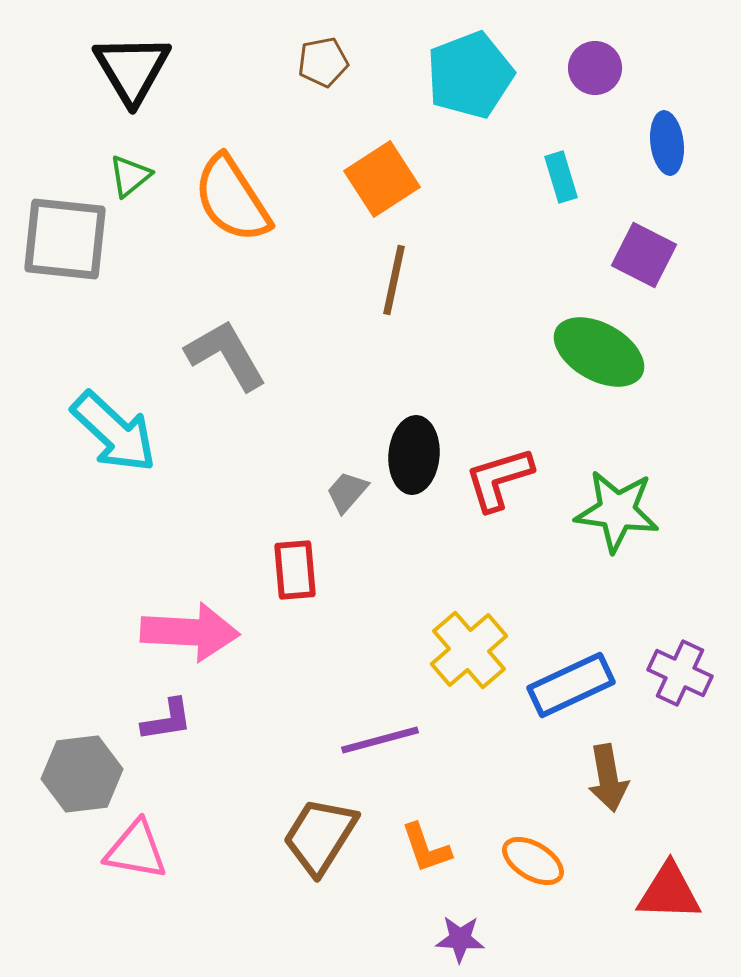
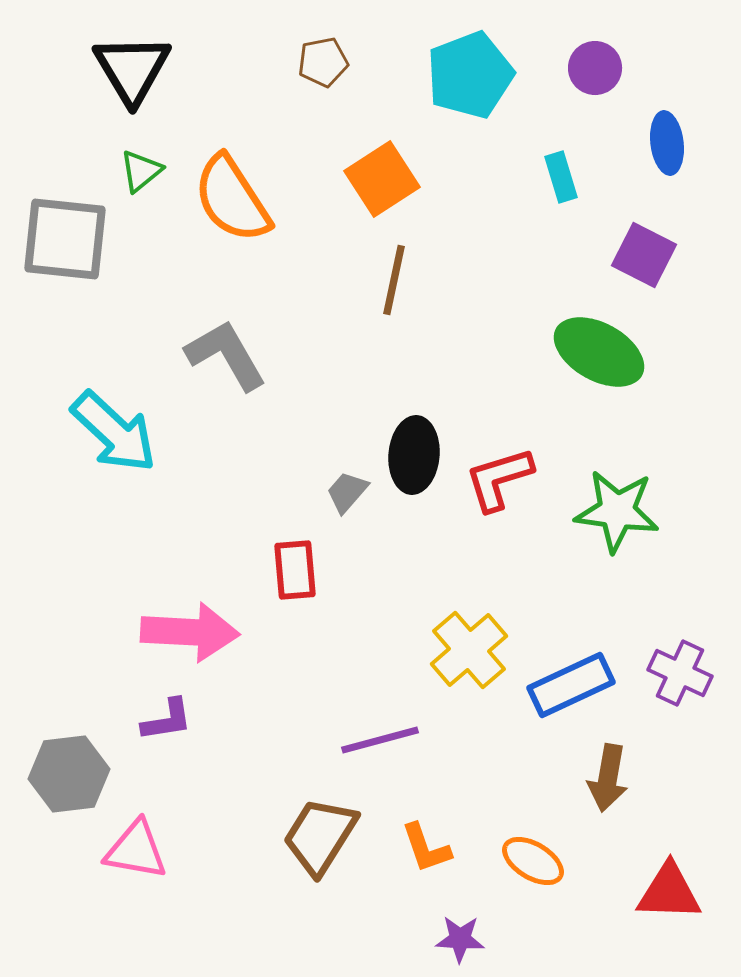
green triangle: moved 11 px right, 5 px up
gray hexagon: moved 13 px left
brown arrow: rotated 20 degrees clockwise
